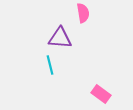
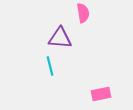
cyan line: moved 1 px down
pink rectangle: rotated 48 degrees counterclockwise
